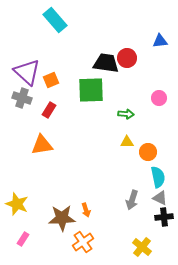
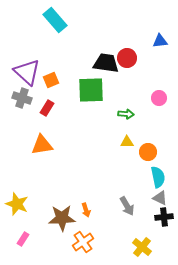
red rectangle: moved 2 px left, 2 px up
gray arrow: moved 5 px left, 6 px down; rotated 48 degrees counterclockwise
